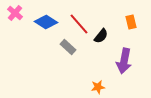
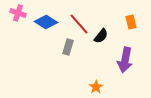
pink cross: moved 3 px right; rotated 21 degrees counterclockwise
gray rectangle: rotated 63 degrees clockwise
purple arrow: moved 1 px right, 1 px up
orange star: moved 2 px left; rotated 24 degrees counterclockwise
